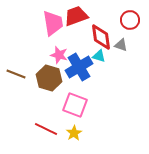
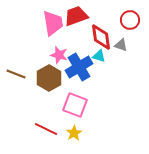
brown hexagon: rotated 15 degrees clockwise
